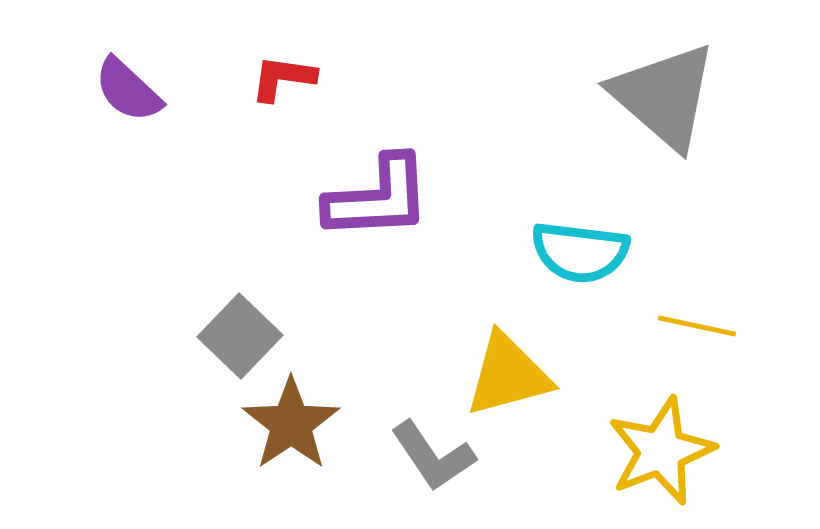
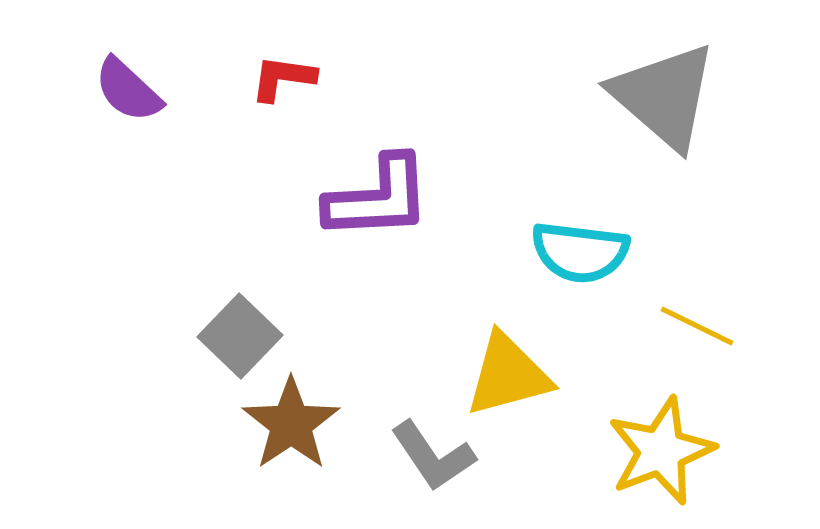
yellow line: rotated 14 degrees clockwise
